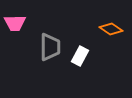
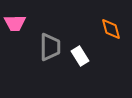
orange diamond: rotated 40 degrees clockwise
white rectangle: rotated 60 degrees counterclockwise
